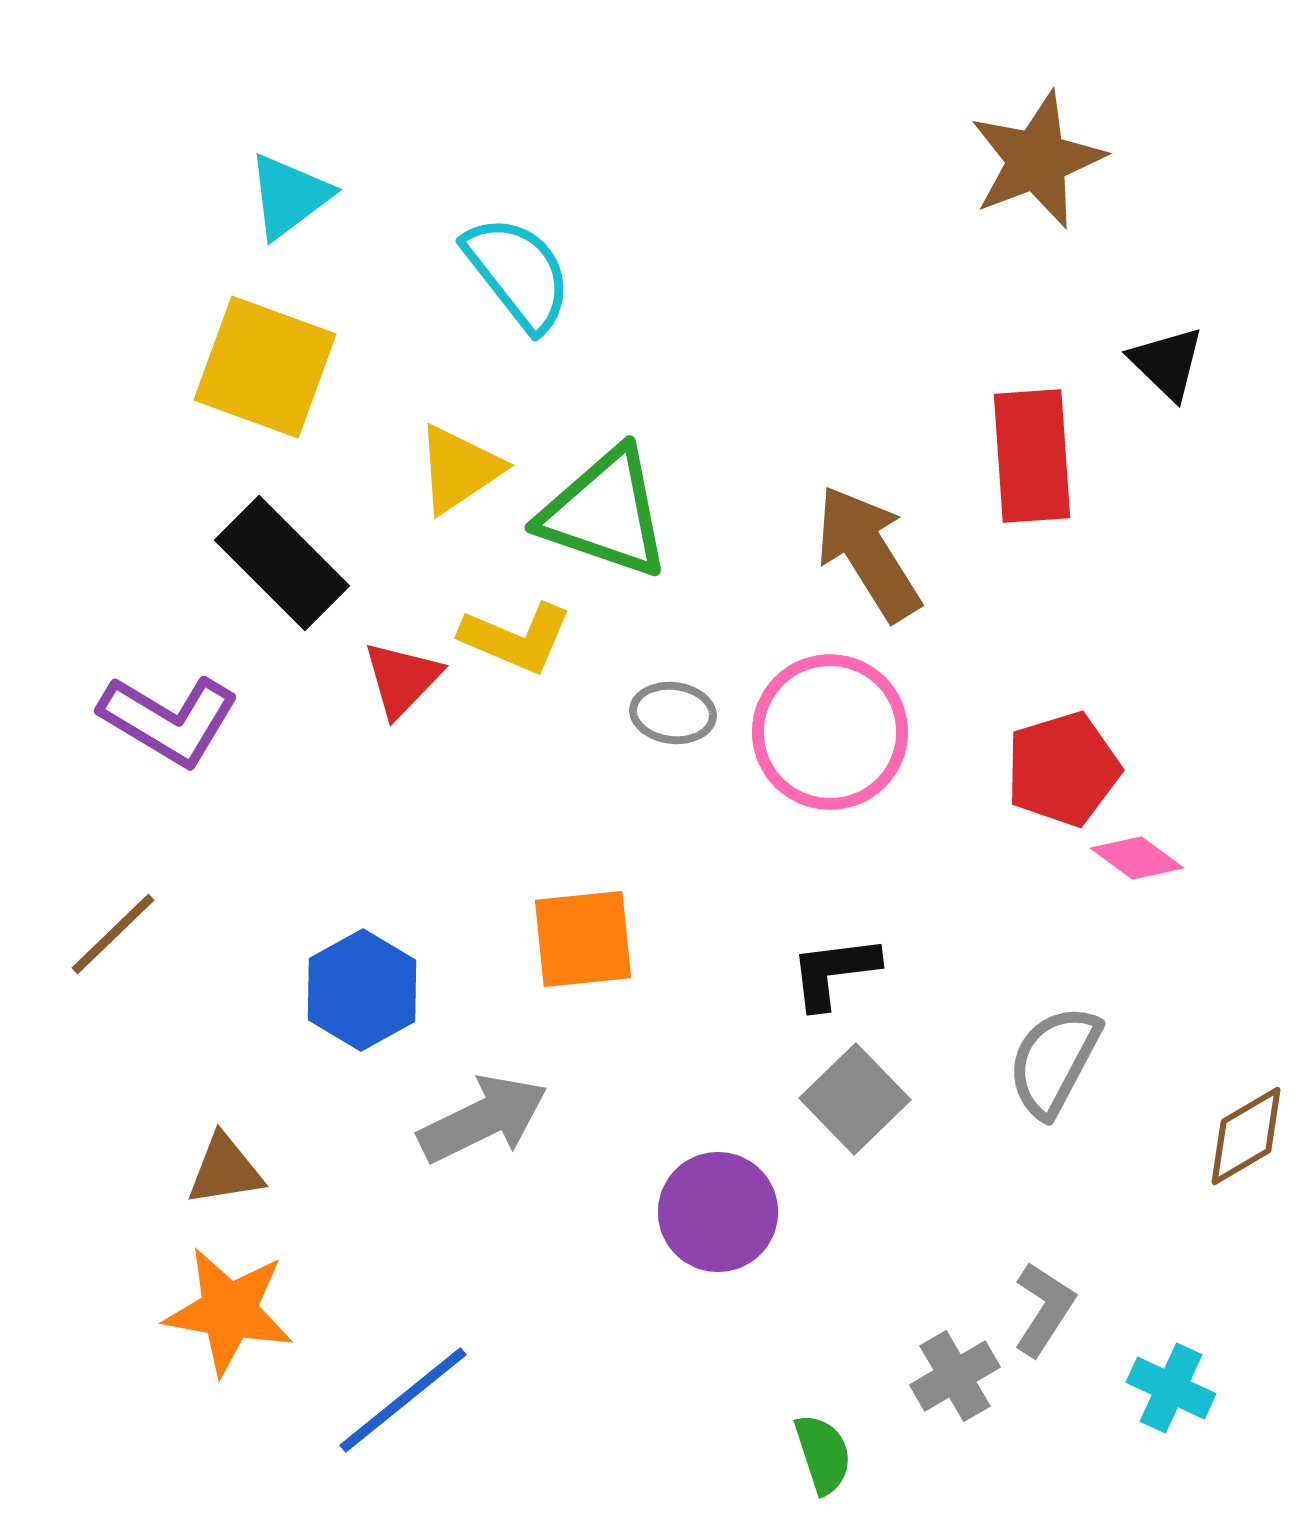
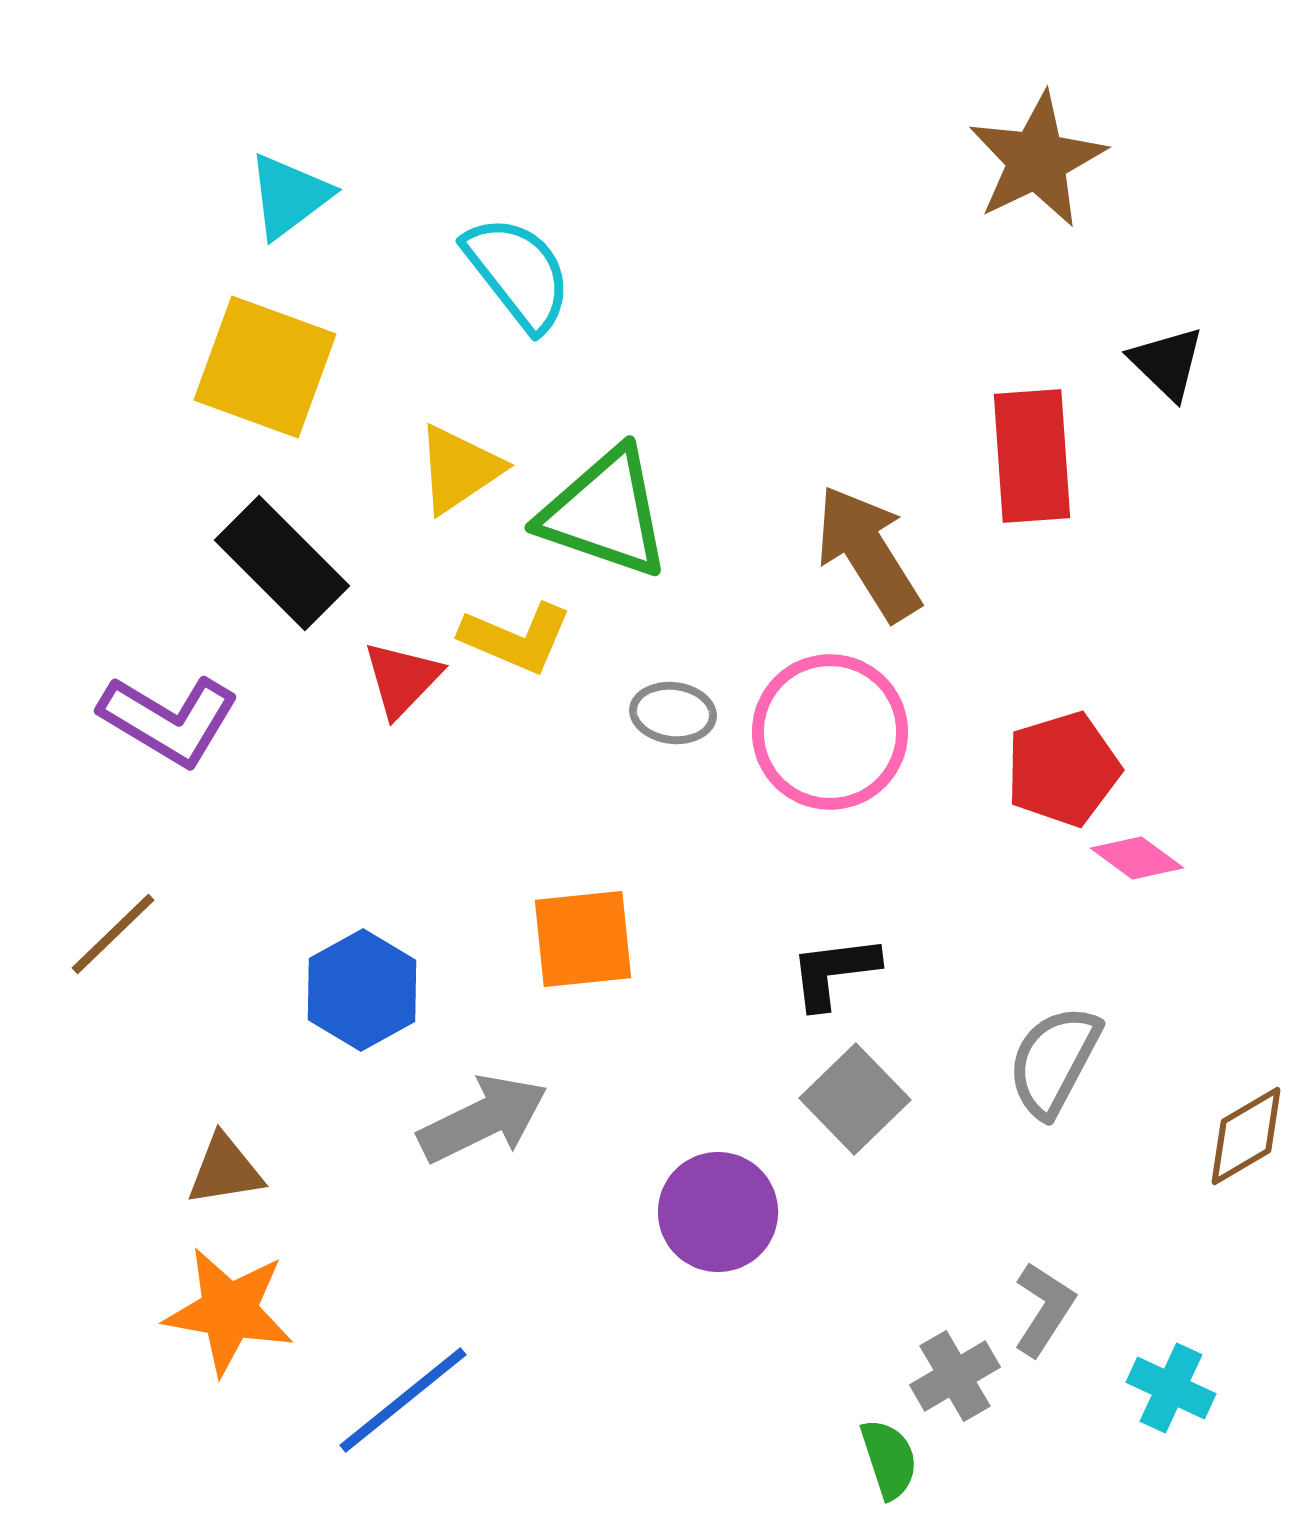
brown star: rotated 5 degrees counterclockwise
green semicircle: moved 66 px right, 5 px down
